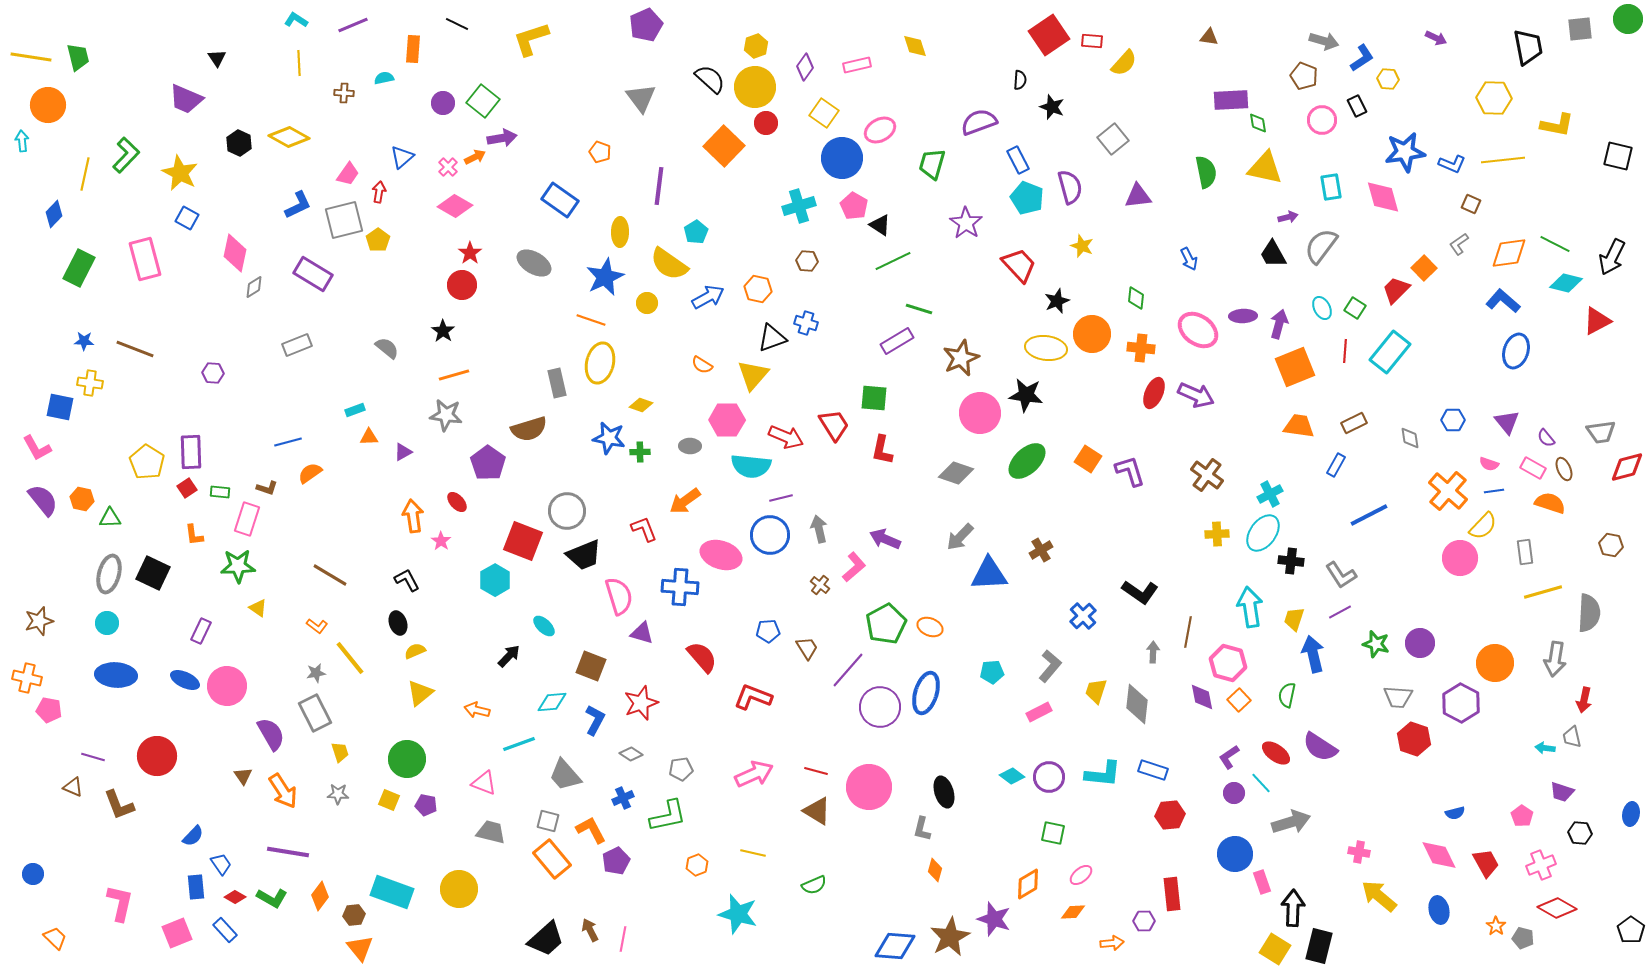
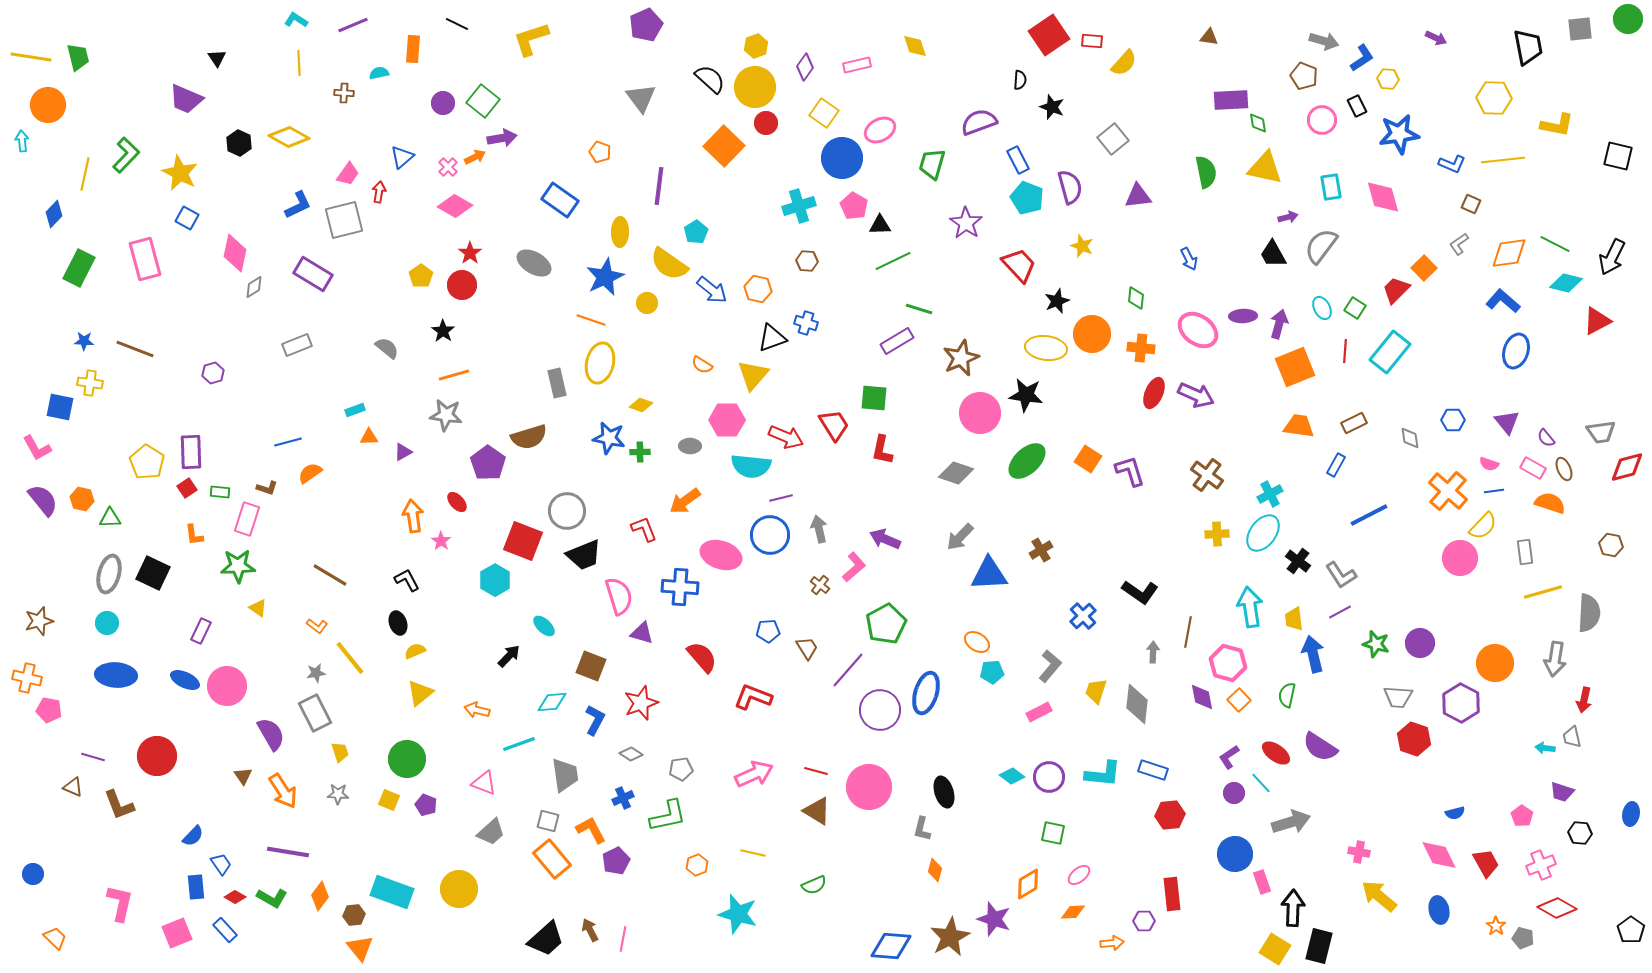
cyan semicircle at (384, 78): moved 5 px left, 5 px up
blue star at (1405, 152): moved 6 px left, 18 px up
black triangle at (880, 225): rotated 35 degrees counterclockwise
yellow pentagon at (378, 240): moved 43 px right, 36 px down
blue arrow at (708, 297): moved 4 px right, 7 px up; rotated 68 degrees clockwise
purple hexagon at (213, 373): rotated 20 degrees counterclockwise
brown semicircle at (529, 429): moved 8 px down
black cross at (1291, 561): moved 7 px right; rotated 30 degrees clockwise
yellow trapezoid at (1294, 619): rotated 25 degrees counterclockwise
orange ellipse at (930, 627): moved 47 px right, 15 px down; rotated 10 degrees clockwise
purple circle at (880, 707): moved 3 px down
gray trapezoid at (565, 775): rotated 147 degrees counterclockwise
purple pentagon at (426, 805): rotated 10 degrees clockwise
gray trapezoid at (491, 832): rotated 124 degrees clockwise
pink ellipse at (1081, 875): moved 2 px left
blue diamond at (895, 946): moved 4 px left
